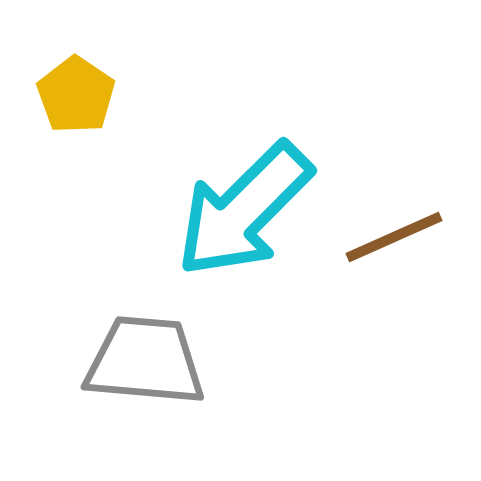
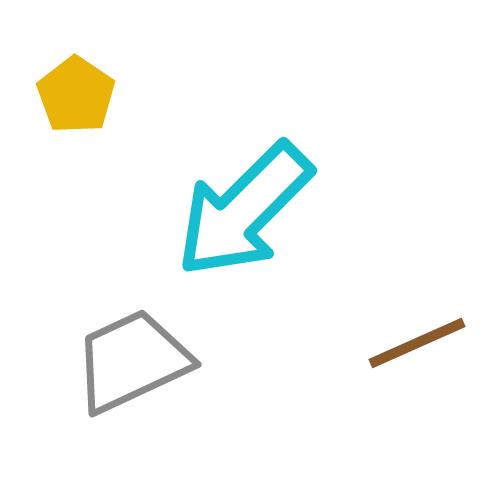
brown line: moved 23 px right, 106 px down
gray trapezoid: moved 13 px left; rotated 30 degrees counterclockwise
